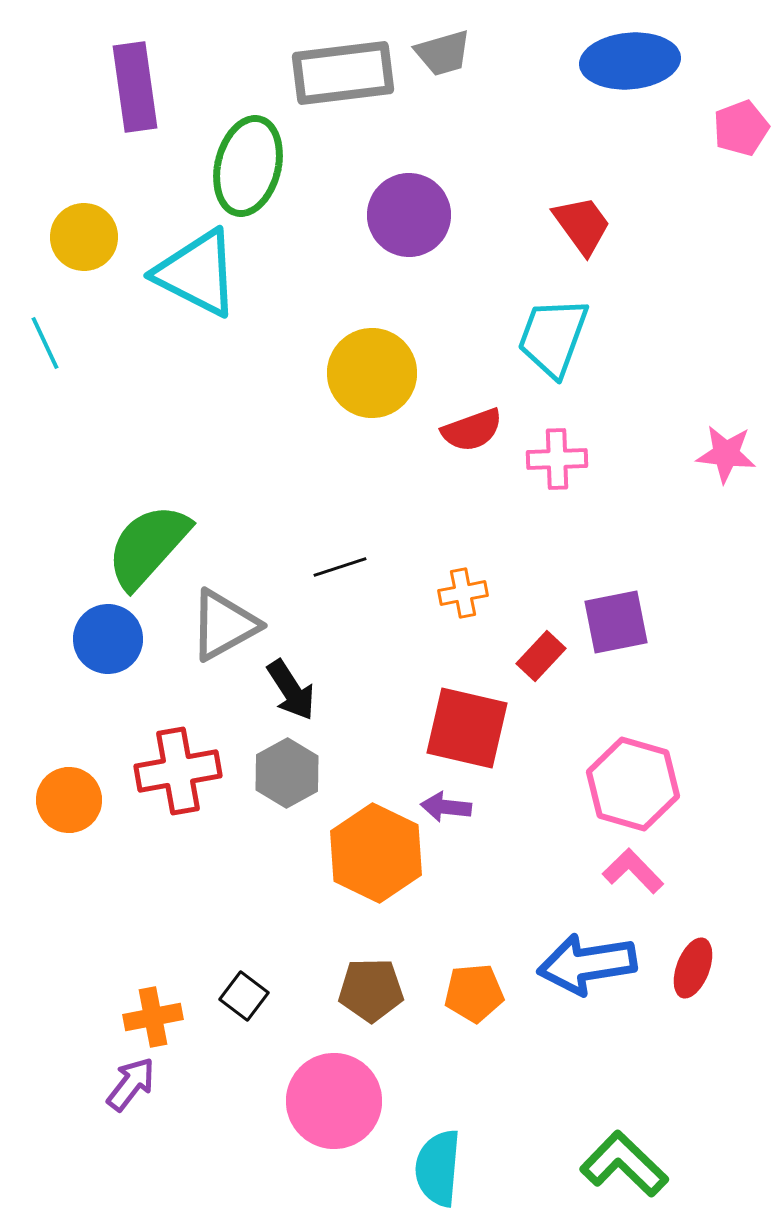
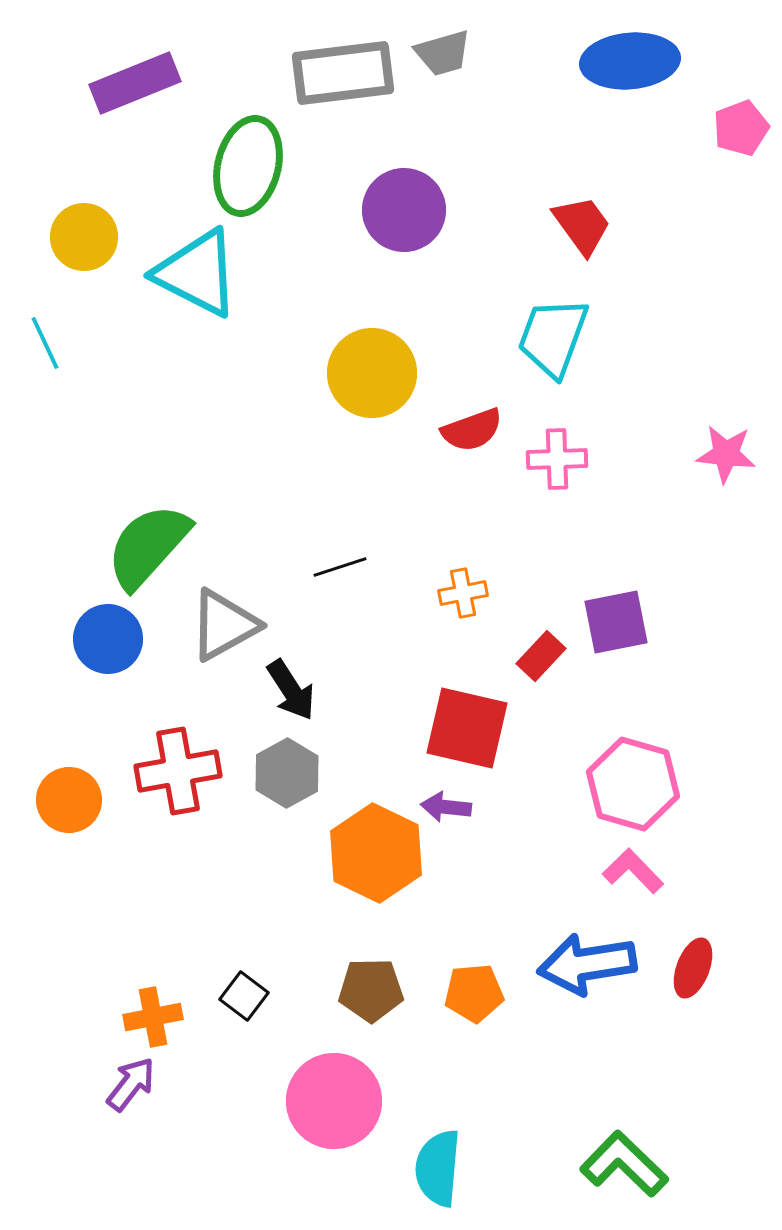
purple rectangle at (135, 87): moved 4 px up; rotated 76 degrees clockwise
purple circle at (409, 215): moved 5 px left, 5 px up
